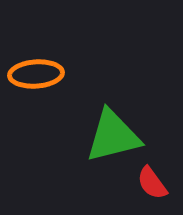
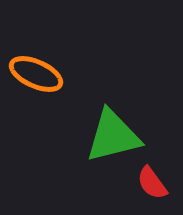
orange ellipse: rotated 28 degrees clockwise
